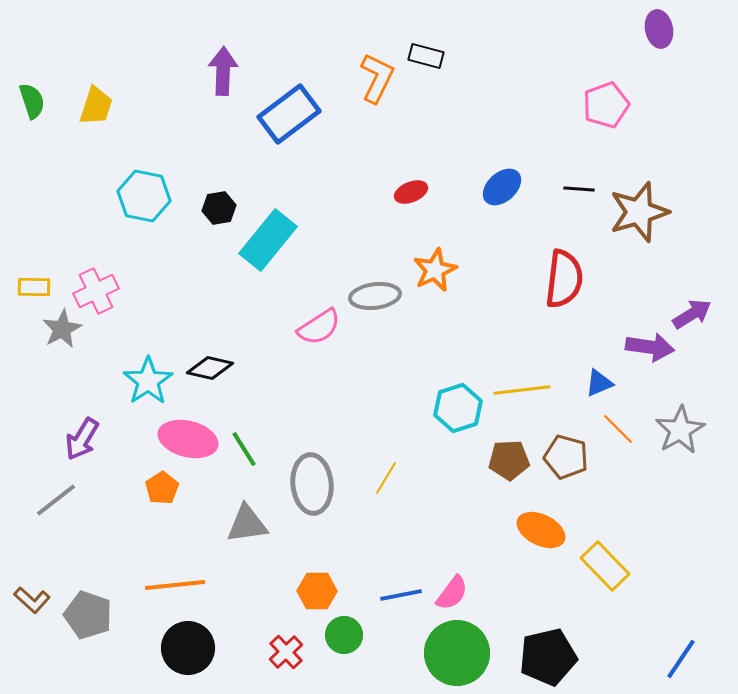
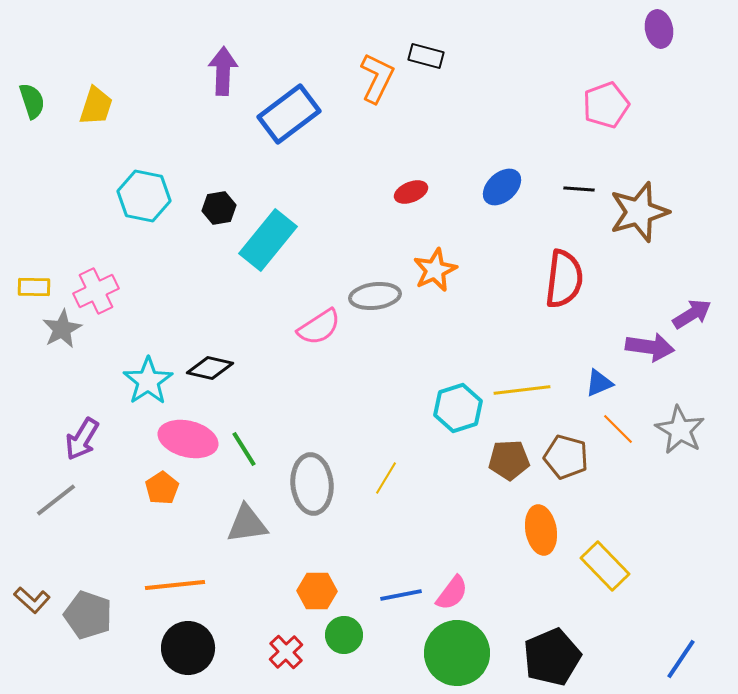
gray star at (680, 430): rotated 12 degrees counterclockwise
orange ellipse at (541, 530): rotated 54 degrees clockwise
black pentagon at (548, 657): moved 4 px right; rotated 10 degrees counterclockwise
